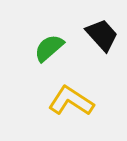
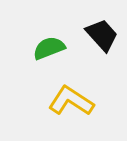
green semicircle: rotated 20 degrees clockwise
